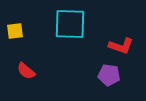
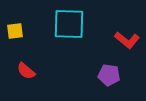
cyan square: moved 1 px left
red L-shape: moved 6 px right, 6 px up; rotated 20 degrees clockwise
